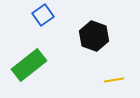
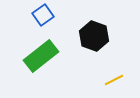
green rectangle: moved 12 px right, 9 px up
yellow line: rotated 18 degrees counterclockwise
